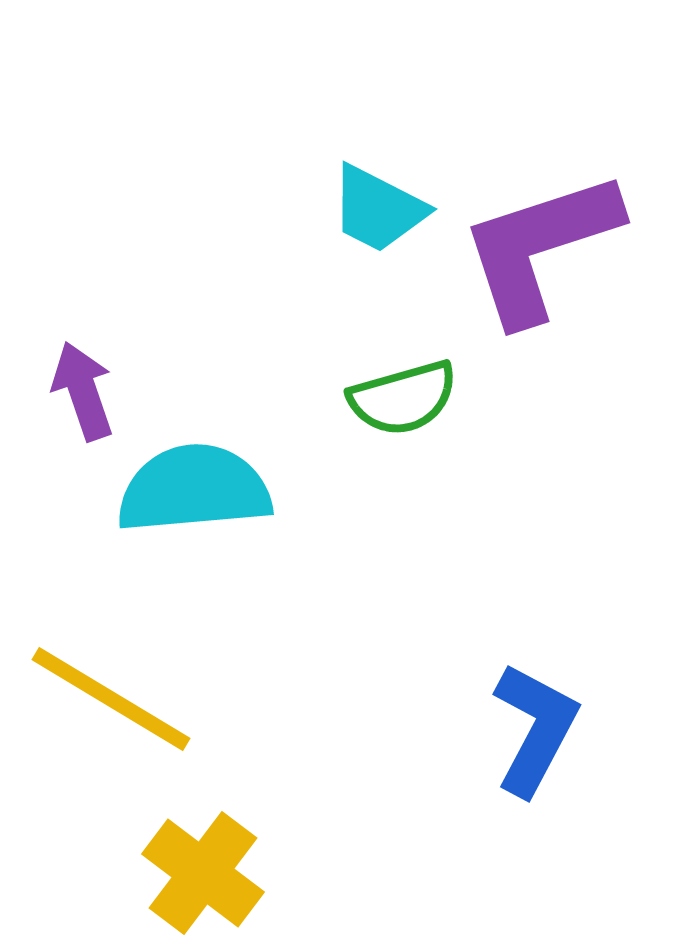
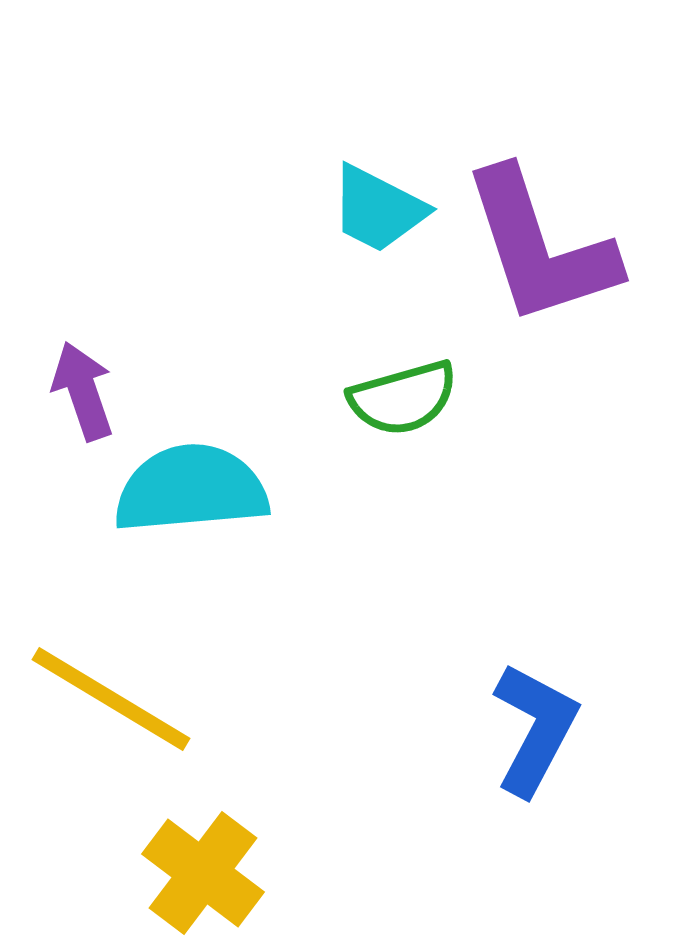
purple L-shape: rotated 90 degrees counterclockwise
cyan semicircle: moved 3 px left
